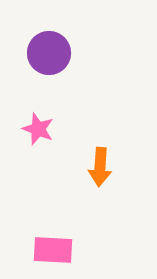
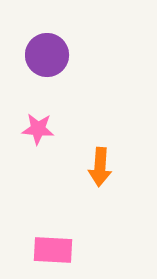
purple circle: moved 2 px left, 2 px down
pink star: rotated 16 degrees counterclockwise
